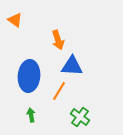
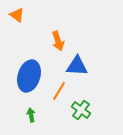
orange triangle: moved 2 px right, 5 px up
orange arrow: moved 1 px down
blue triangle: moved 5 px right
blue ellipse: rotated 12 degrees clockwise
green cross: moved 1 px right, 7 px up
